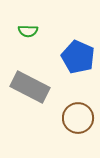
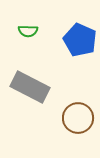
blue pentagon: moved 2 px right, 17 px up
